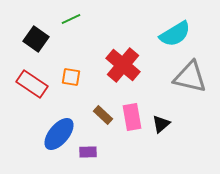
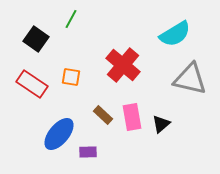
green line: rotated 36 degrees counterclockwise
gray triangle: moved 2 px down
